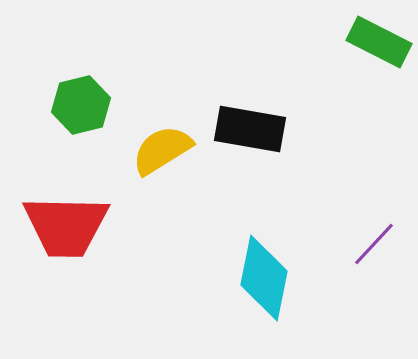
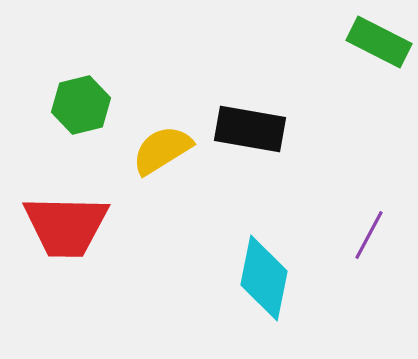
purple line: moved 5 px left, 9 px up; rotated 15 degrees counterclockwise
